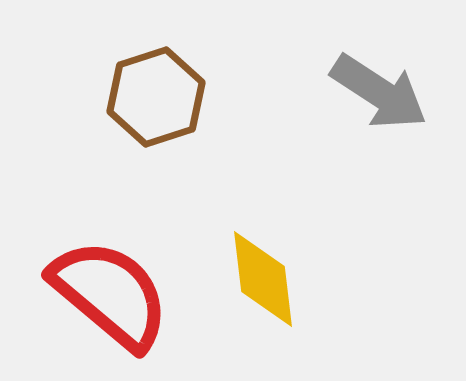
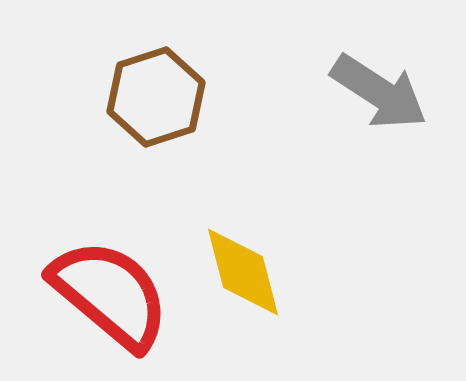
yellow diamond: moved 20 px left, 7 px up; rotated 8 degrees counterclockwise
